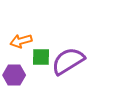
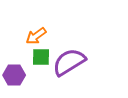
orange arrow: moved 15 px right, 5 px up; rotated 20 degrees counterclockwise
purple semicircle: moved 1 px right, 1 px down
